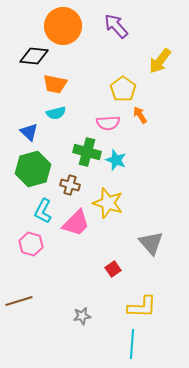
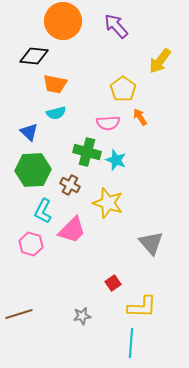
orange circle: moved 5 px up
orange arrow: moved 2 px down
green hexagon: moved 1 px down; rotated 12 degrees clockwise
brown cross: rotated 12 degrees clockwise
pink trapezoid: moved 4 px left, 7 px down
red square: moved 14 px down
brown line: moved 13 px down
cyan line: moved 1 px left, 1 px up
